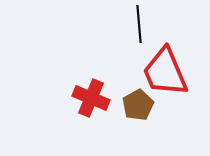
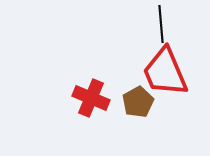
black line: moved 22 px right
brown pentagon: moved 3 px up
